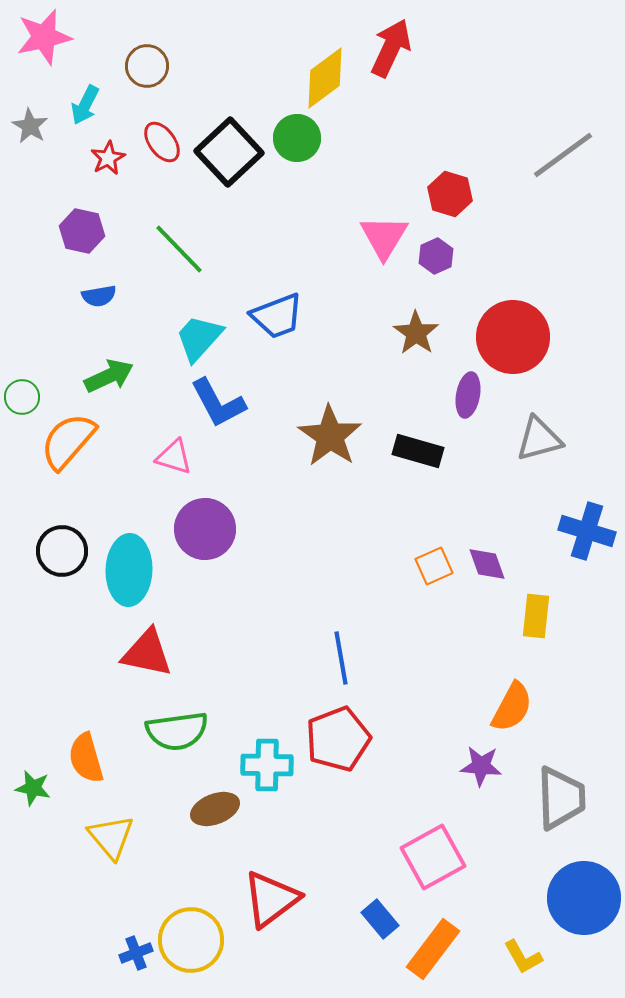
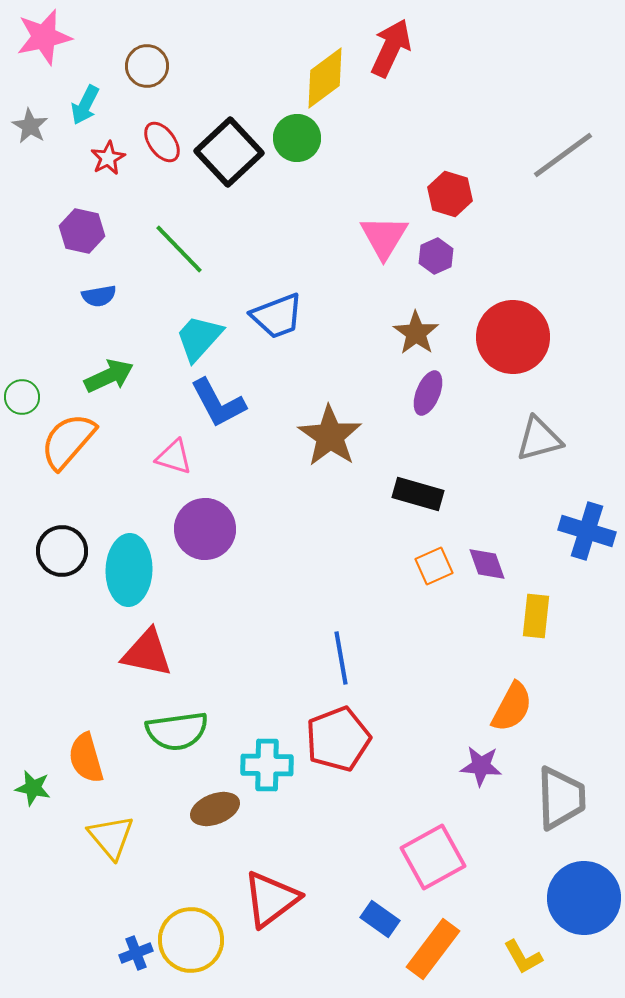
purple ellipse at (468, 395): moved 40 px left, 2 px up; rotated 12 degrees clockwise
black rectangle at (418, 451): moved 43 px down
blue rectangle at (380, 919): rotated 15 degrees counterclockwise
